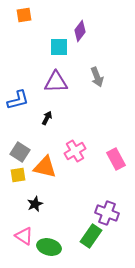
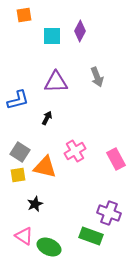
purple diamond: rotated 10 degrees counterclockwise
cyan square: moved 7 px left, 11 px up
purple cross: moved 2 px right
green rectangle: rotated 75 degrees clockwise
green ellipse: rotated 10 degrees clockwise
